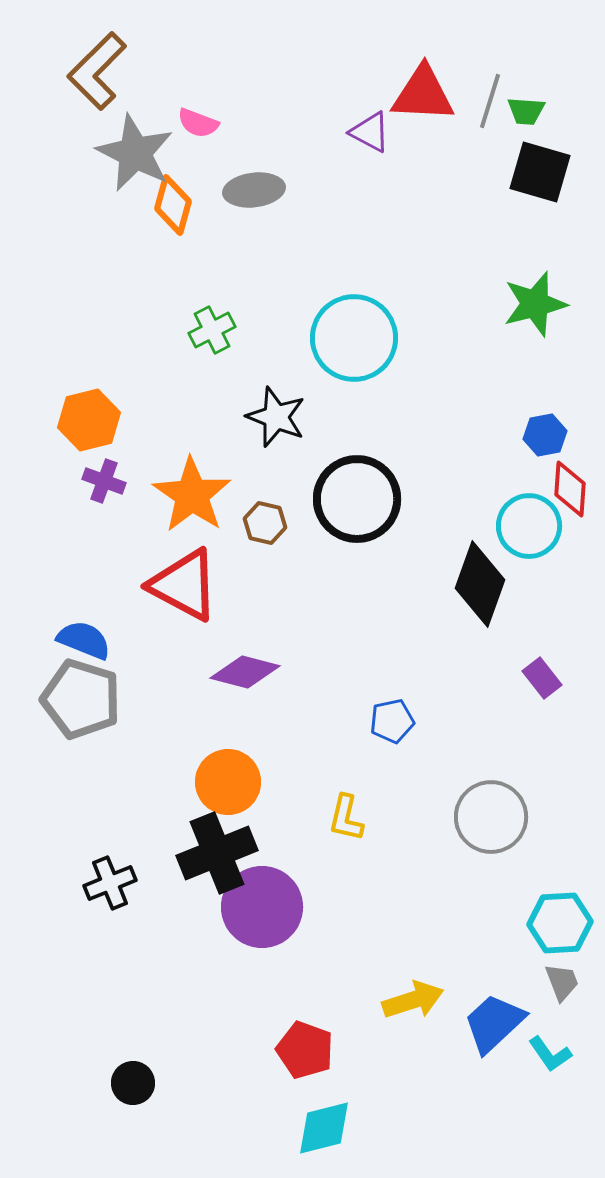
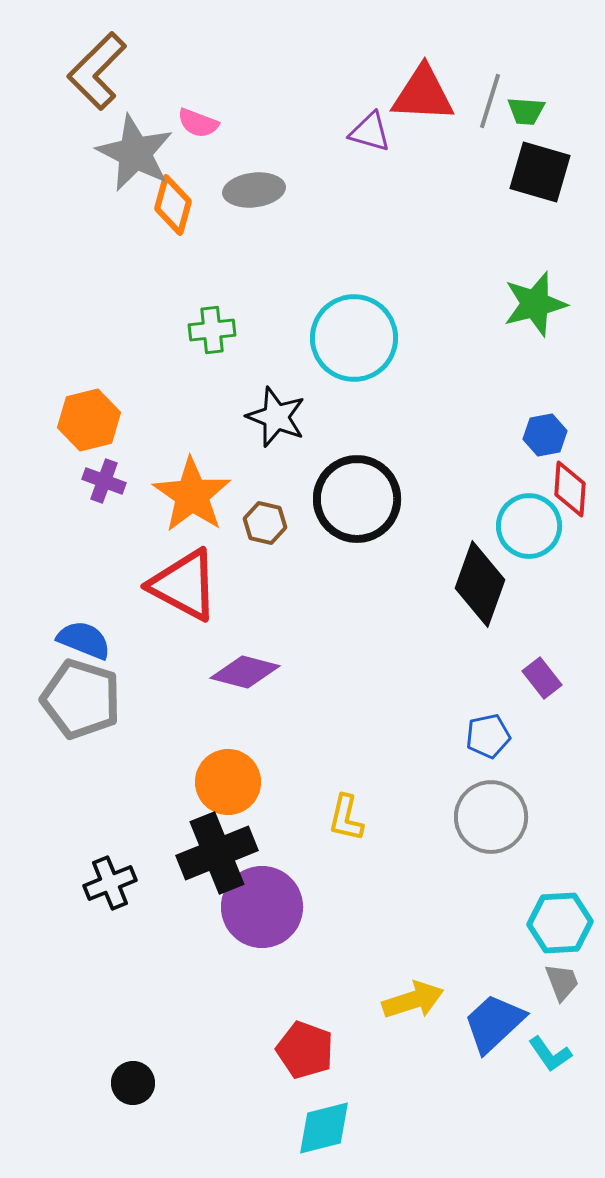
purple triangle at (370, 132): rotated 12 degrees counterclockwise
green cross at (212, 330): rotated 21 degrees clockwise
blue pentagon at (392, 721): moved 96 px right, 15 px down
